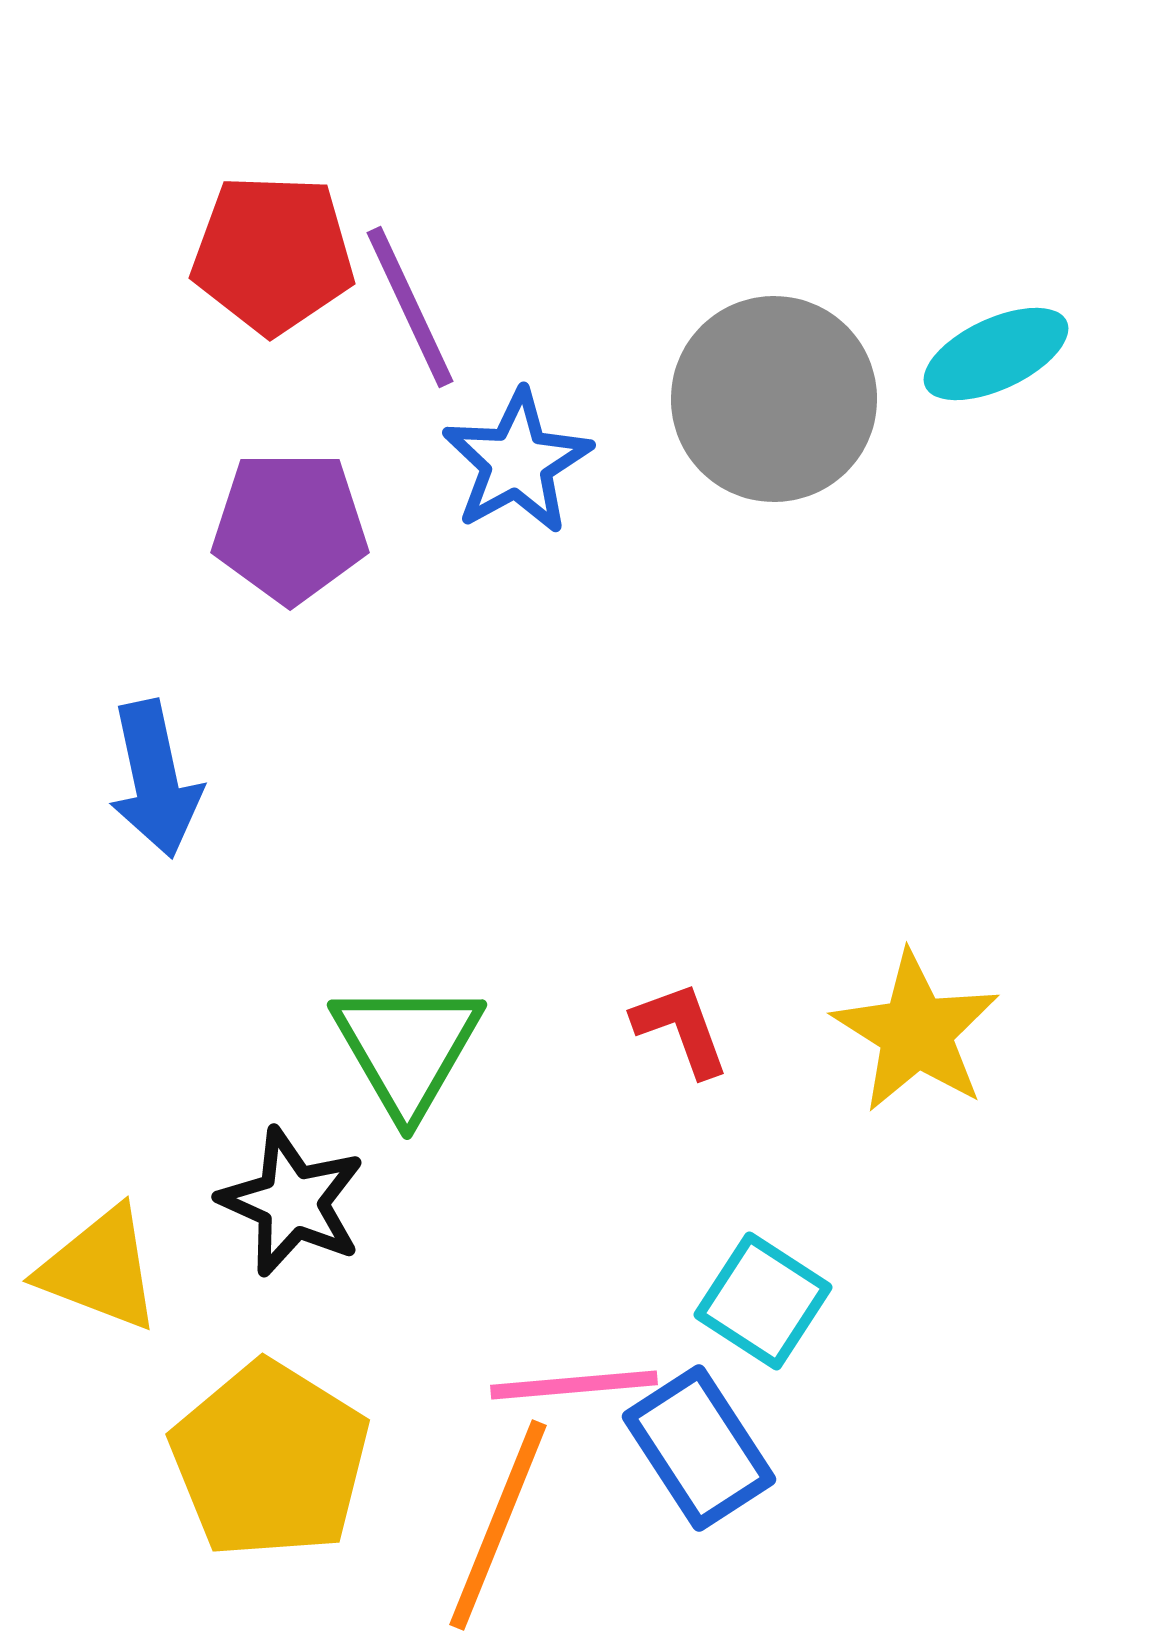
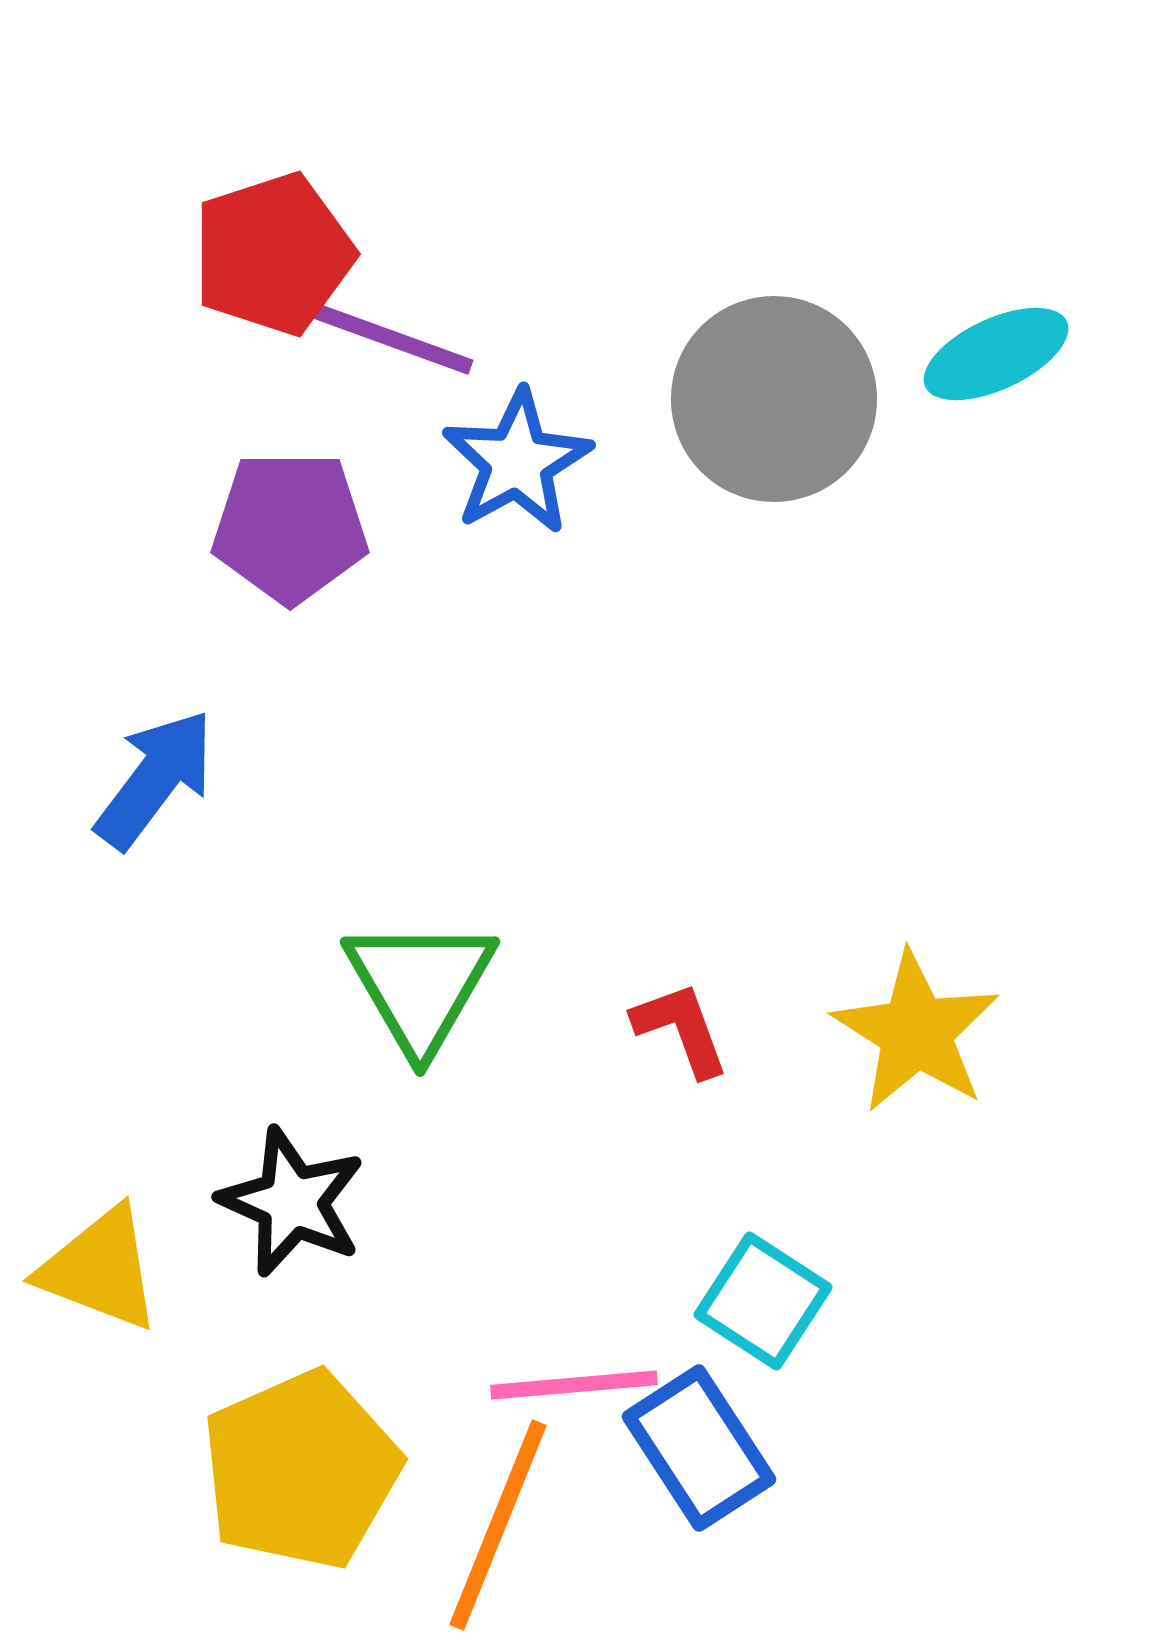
red pentagon: rotated 20 degrees counterclockwise
purple line: moved 20 px left, 31 px down; rotated 45 degrees counterclockwise
blue arrow: rotated 131 degrees counterclockwise
green triangle: moved 13 px right, 63 px up
yellow pentagon: moved 31 px right, 10 px down; rotated 16 degrees clockwise
